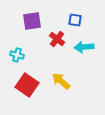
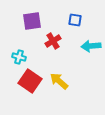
red cross: moved 4 px left, 2 px down; rotated 21 degrees clockwise
cyan arrow: moved 7 px right, 1 px up
cyan cross: moved 2 px right, 2 px down
yellow arrow: moved 2 px left
red square: moved 3 px right, 4 px up
